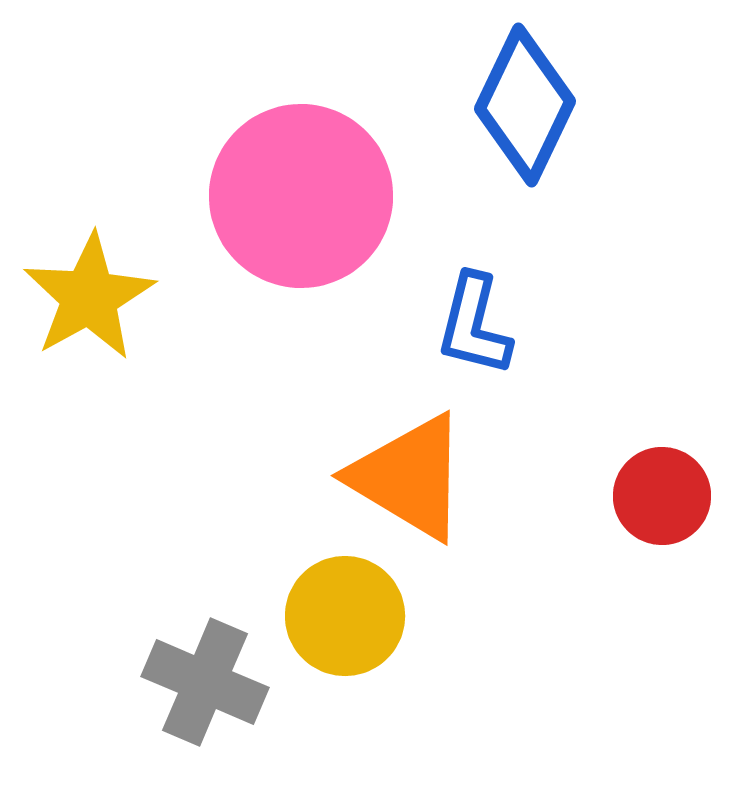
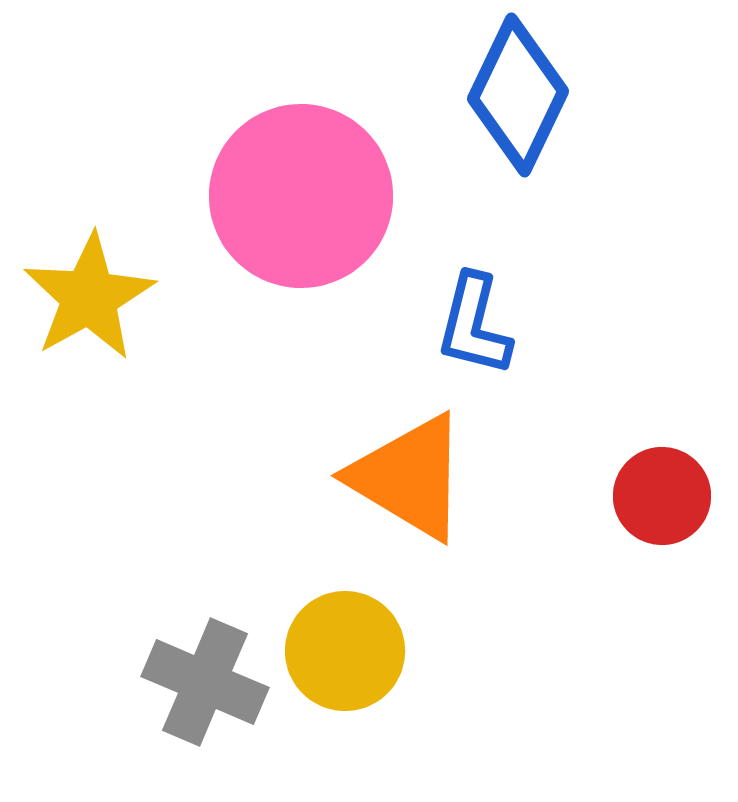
blue diamond: moved 7 px left, 10 px up
yellow circle: moved 35 px down
